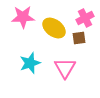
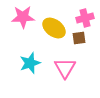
pink cross: rotated 12 degrees clockwise
